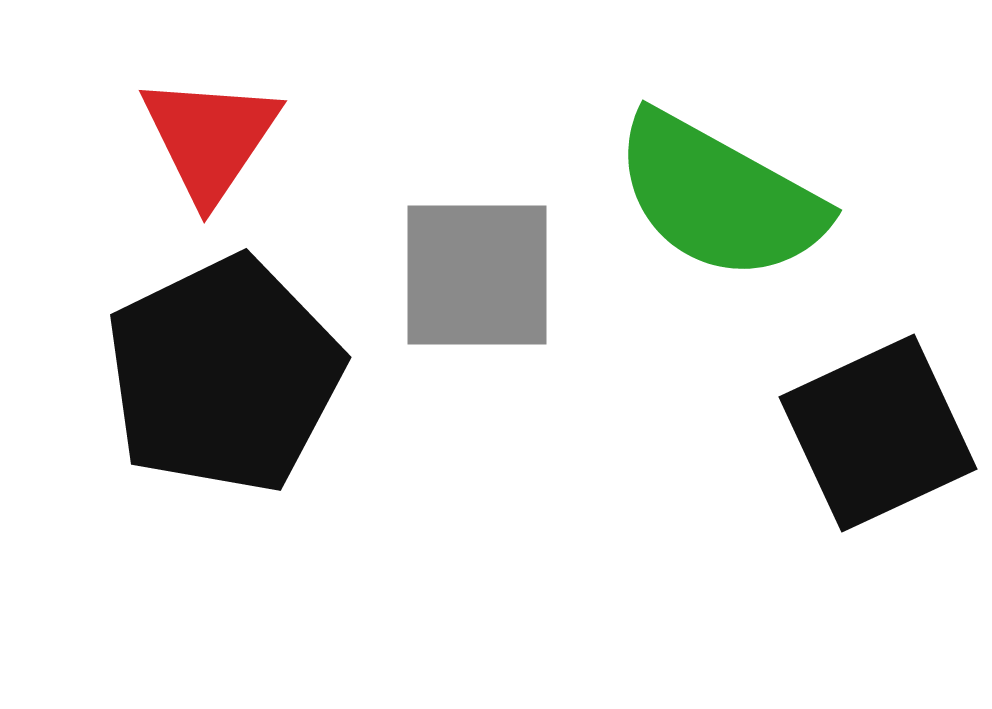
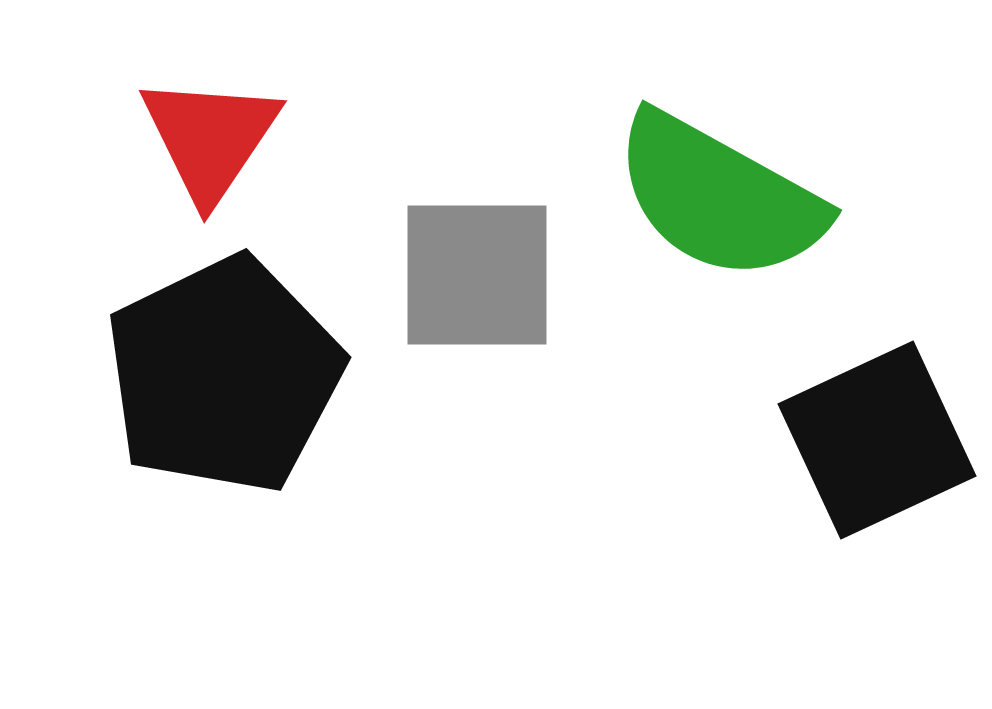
black square: moved 1 px left, 7 px down
